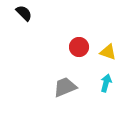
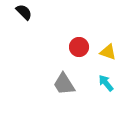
black semicircle: moved 1 px up
cyan arrow: rotated 54 degrees counterclockwise
gray trapezoid: moved 1 px left, 3 px up; rotated 100 degrees counterclockwise
